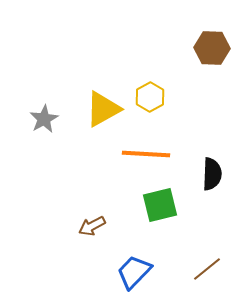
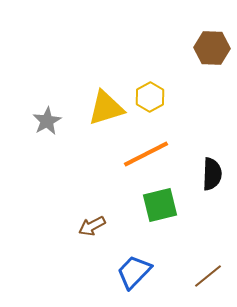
yellow triangle: moved 3 px right, 1 px up; rotated 12 degrees clockwise
gray star: moved 3 px right, 2 px down
orange line: rotated 30 degrees counterclockwise
brown line: moved 1 px right, 7 px down
